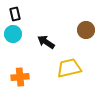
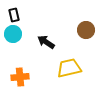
black rectangle: moved 1 px left, 1 px down
